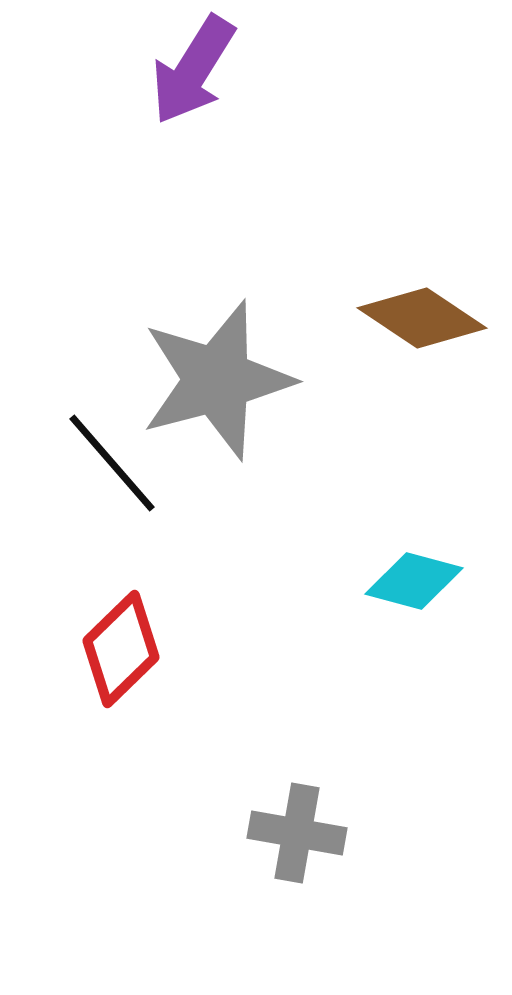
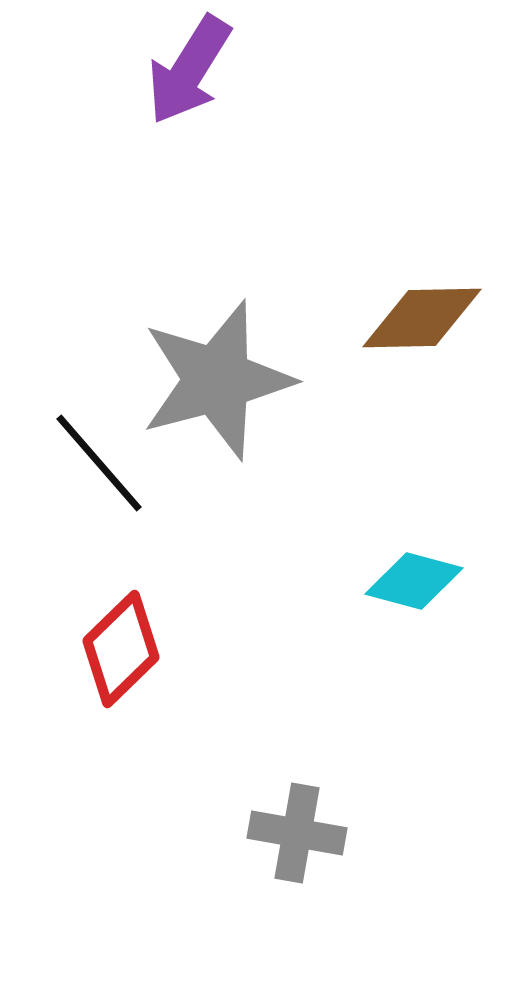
purple arrow: moved 4 px left
brown diamond: rotated 35 degrees counterclockwise
black line: moved 13 px left
